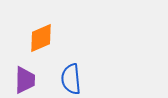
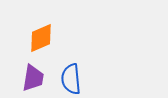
purple trapezoid: moved 8 px right, 2 px up; rotated 8 degrees clockwise
